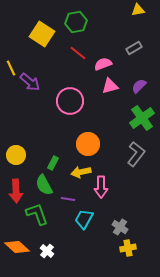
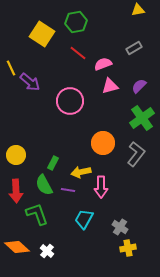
orange circle: moved 15 px right, 1 px up
purple line: moved 9 px up
